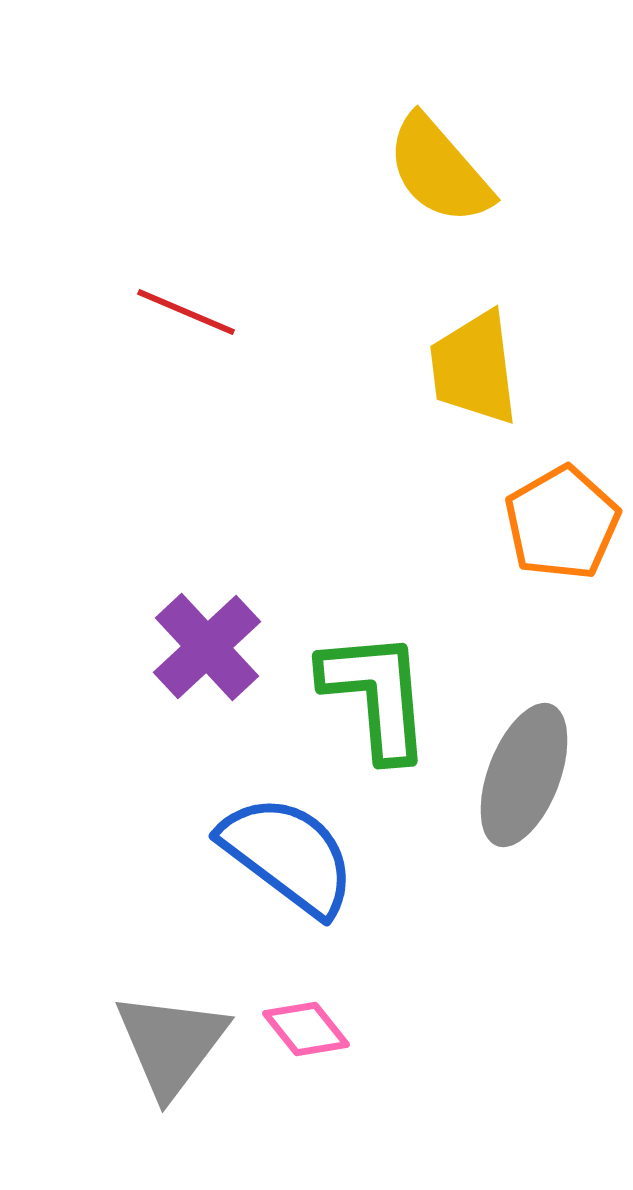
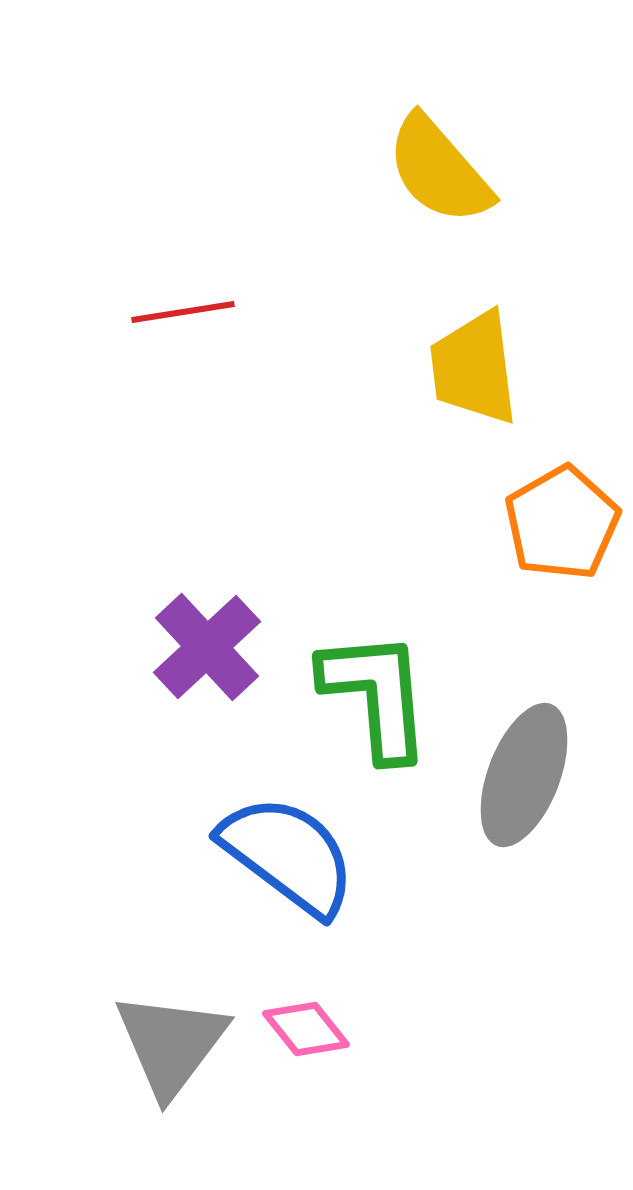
red line: moved 3 px left; rotated 32 degrees counterclockwise
